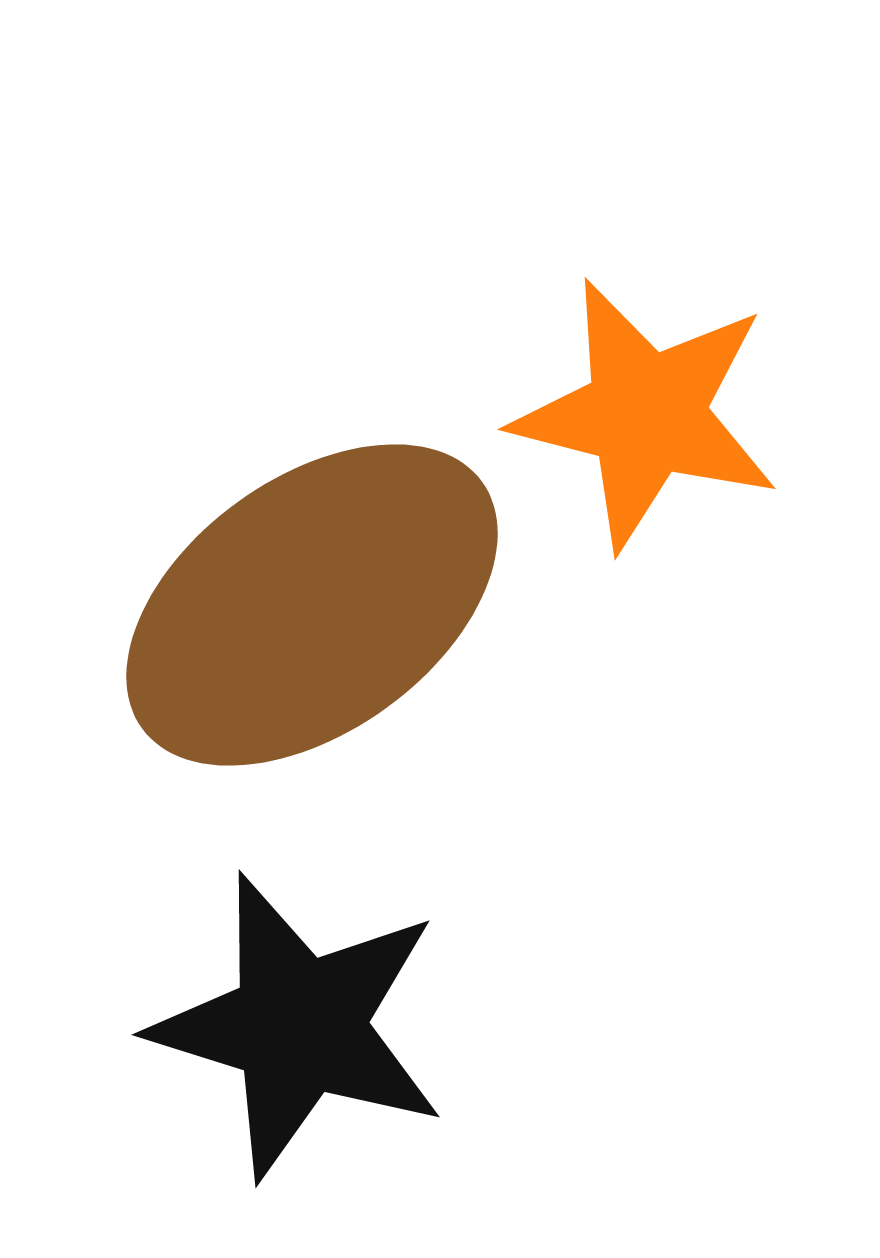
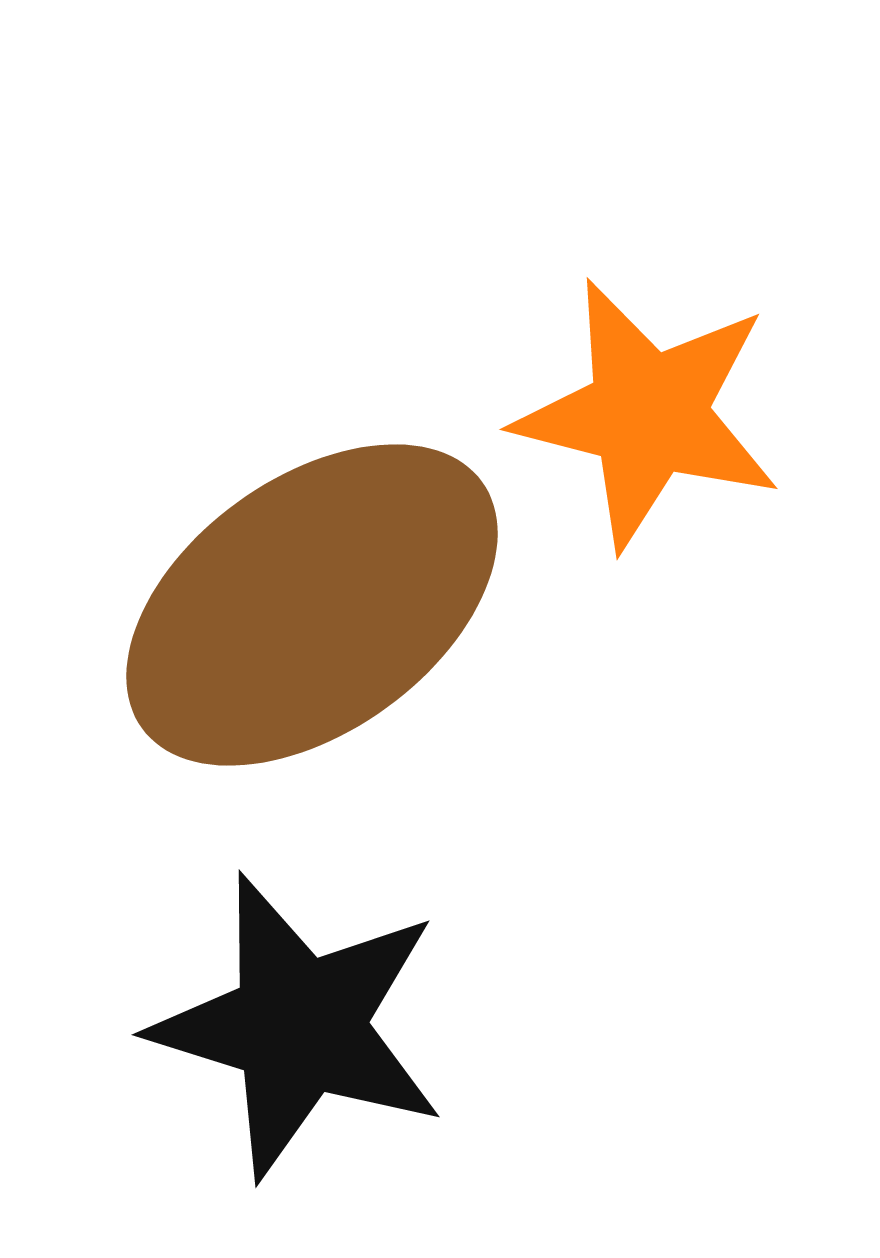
orange star: moved 2 px right
